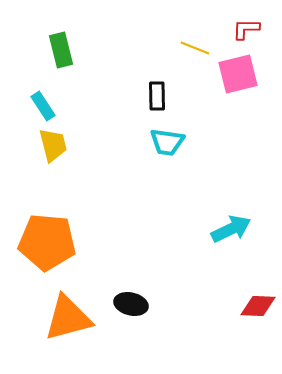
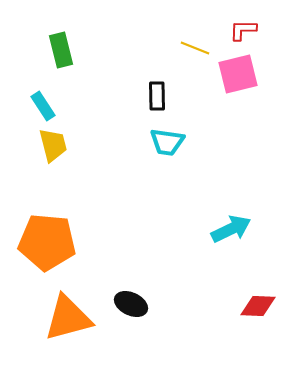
red L-shape: moved 3 px left, 1 px down
black ellipse: rotated 12 degrees clockwise
